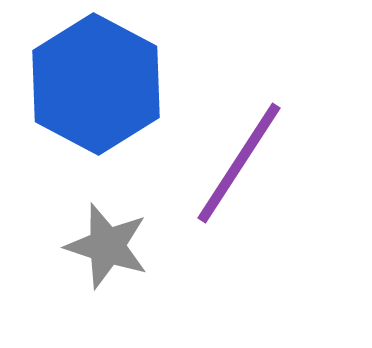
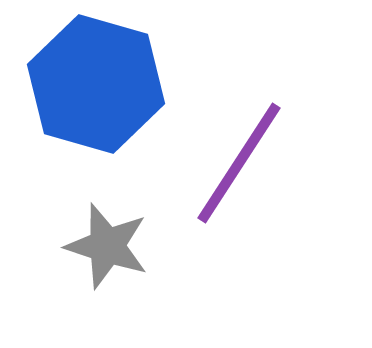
blue hexagon: rotated 12 degrees counterclockwise
